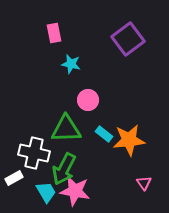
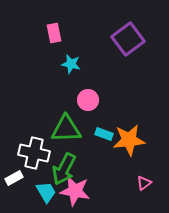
cyan rectangle: rotated 18 degrees counterclockwise
pink triangle: rotated 28 degrees clockwise
